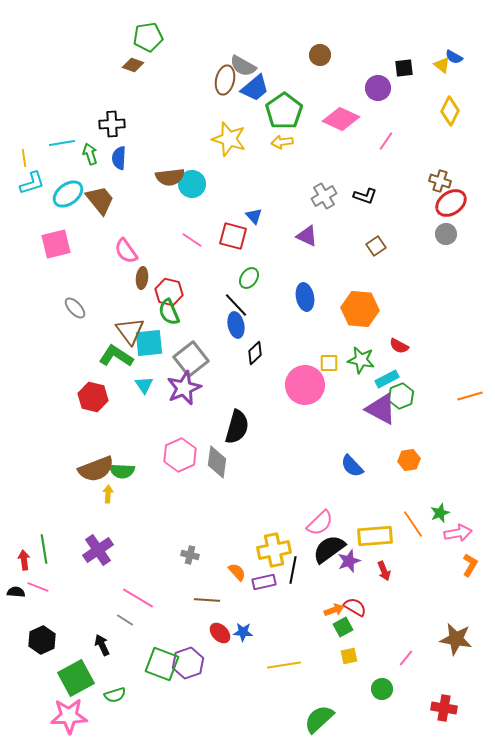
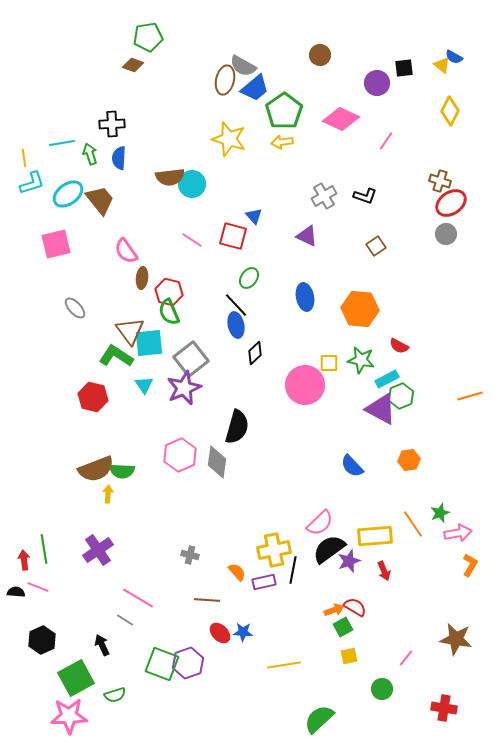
purple circle at (378, 88): moved 1 px left, 5 px up
